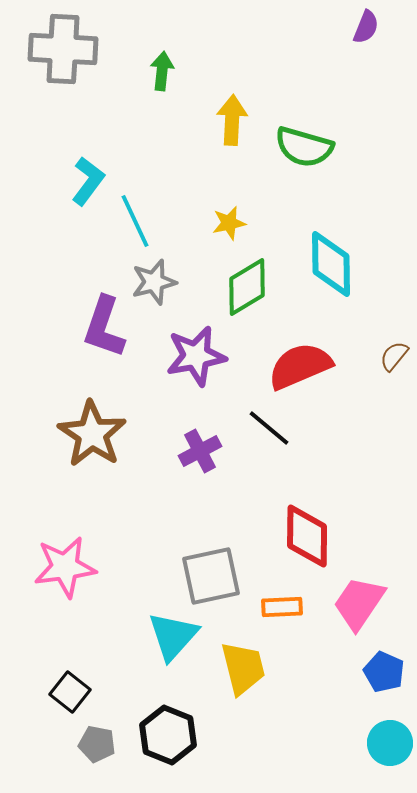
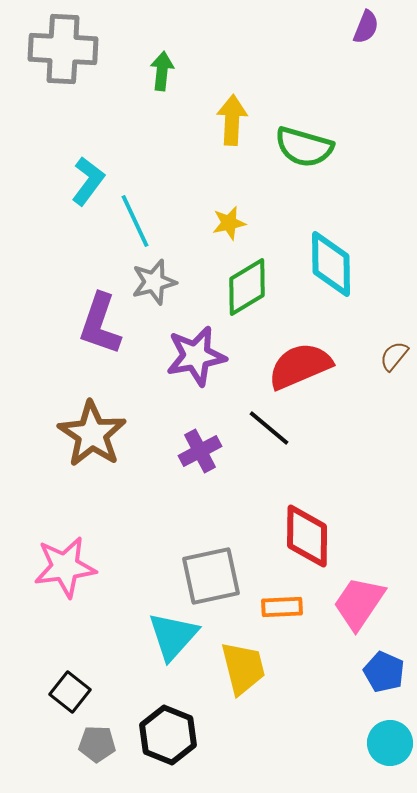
purple L-shape: moved 4 px left, 3 px up
gray pentagon: rotated 9 degrees counterclockwise
